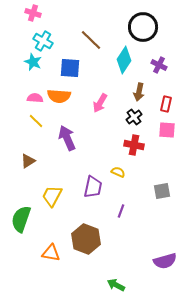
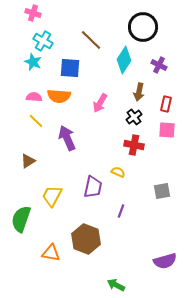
pink semicircle: moved 1 px left, 1 px up
